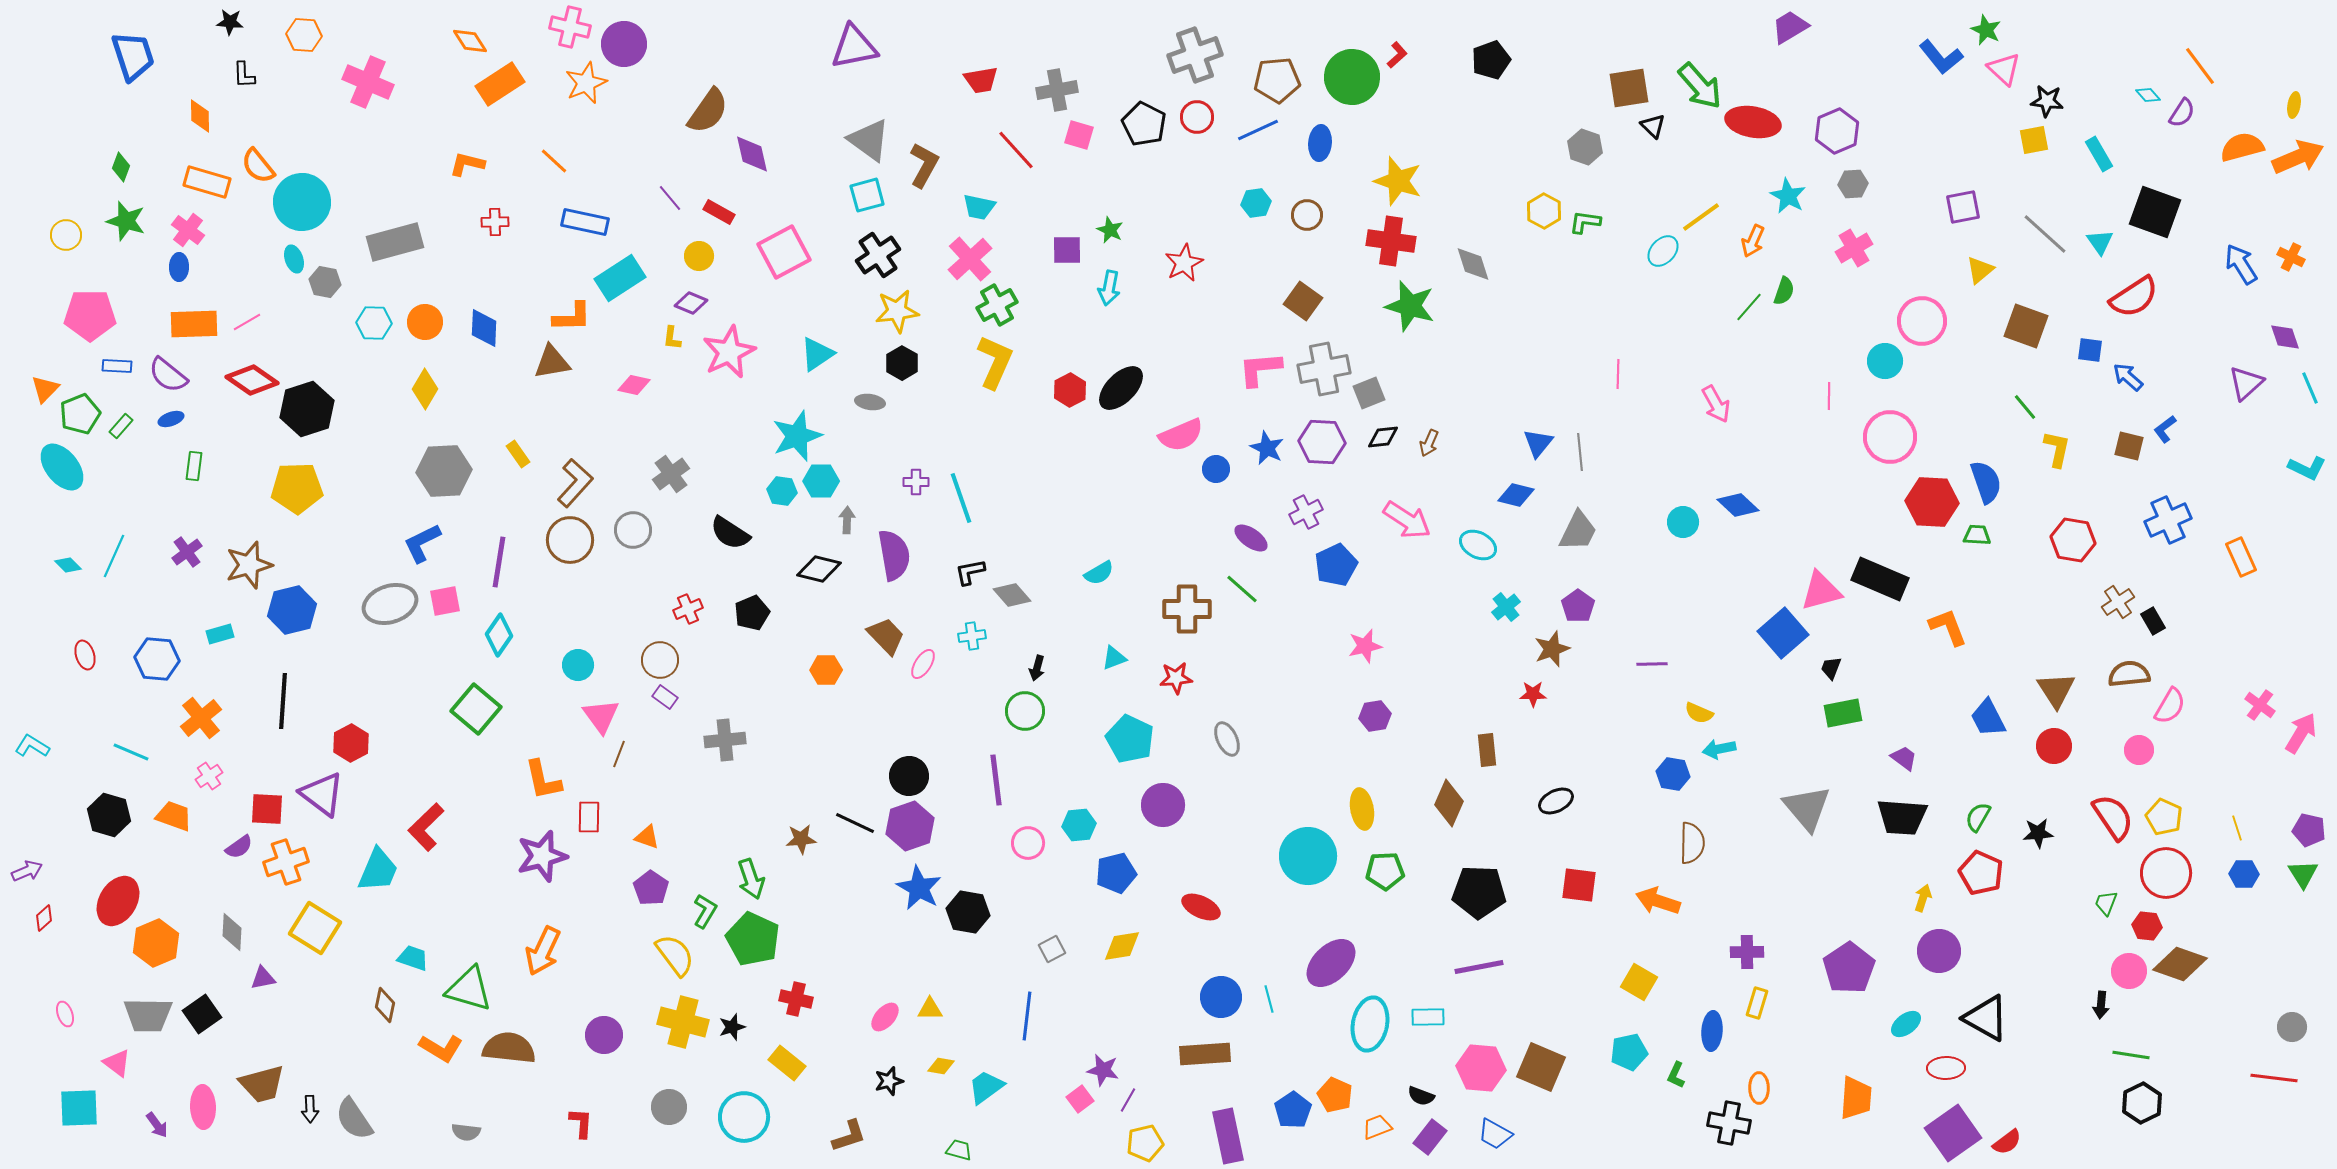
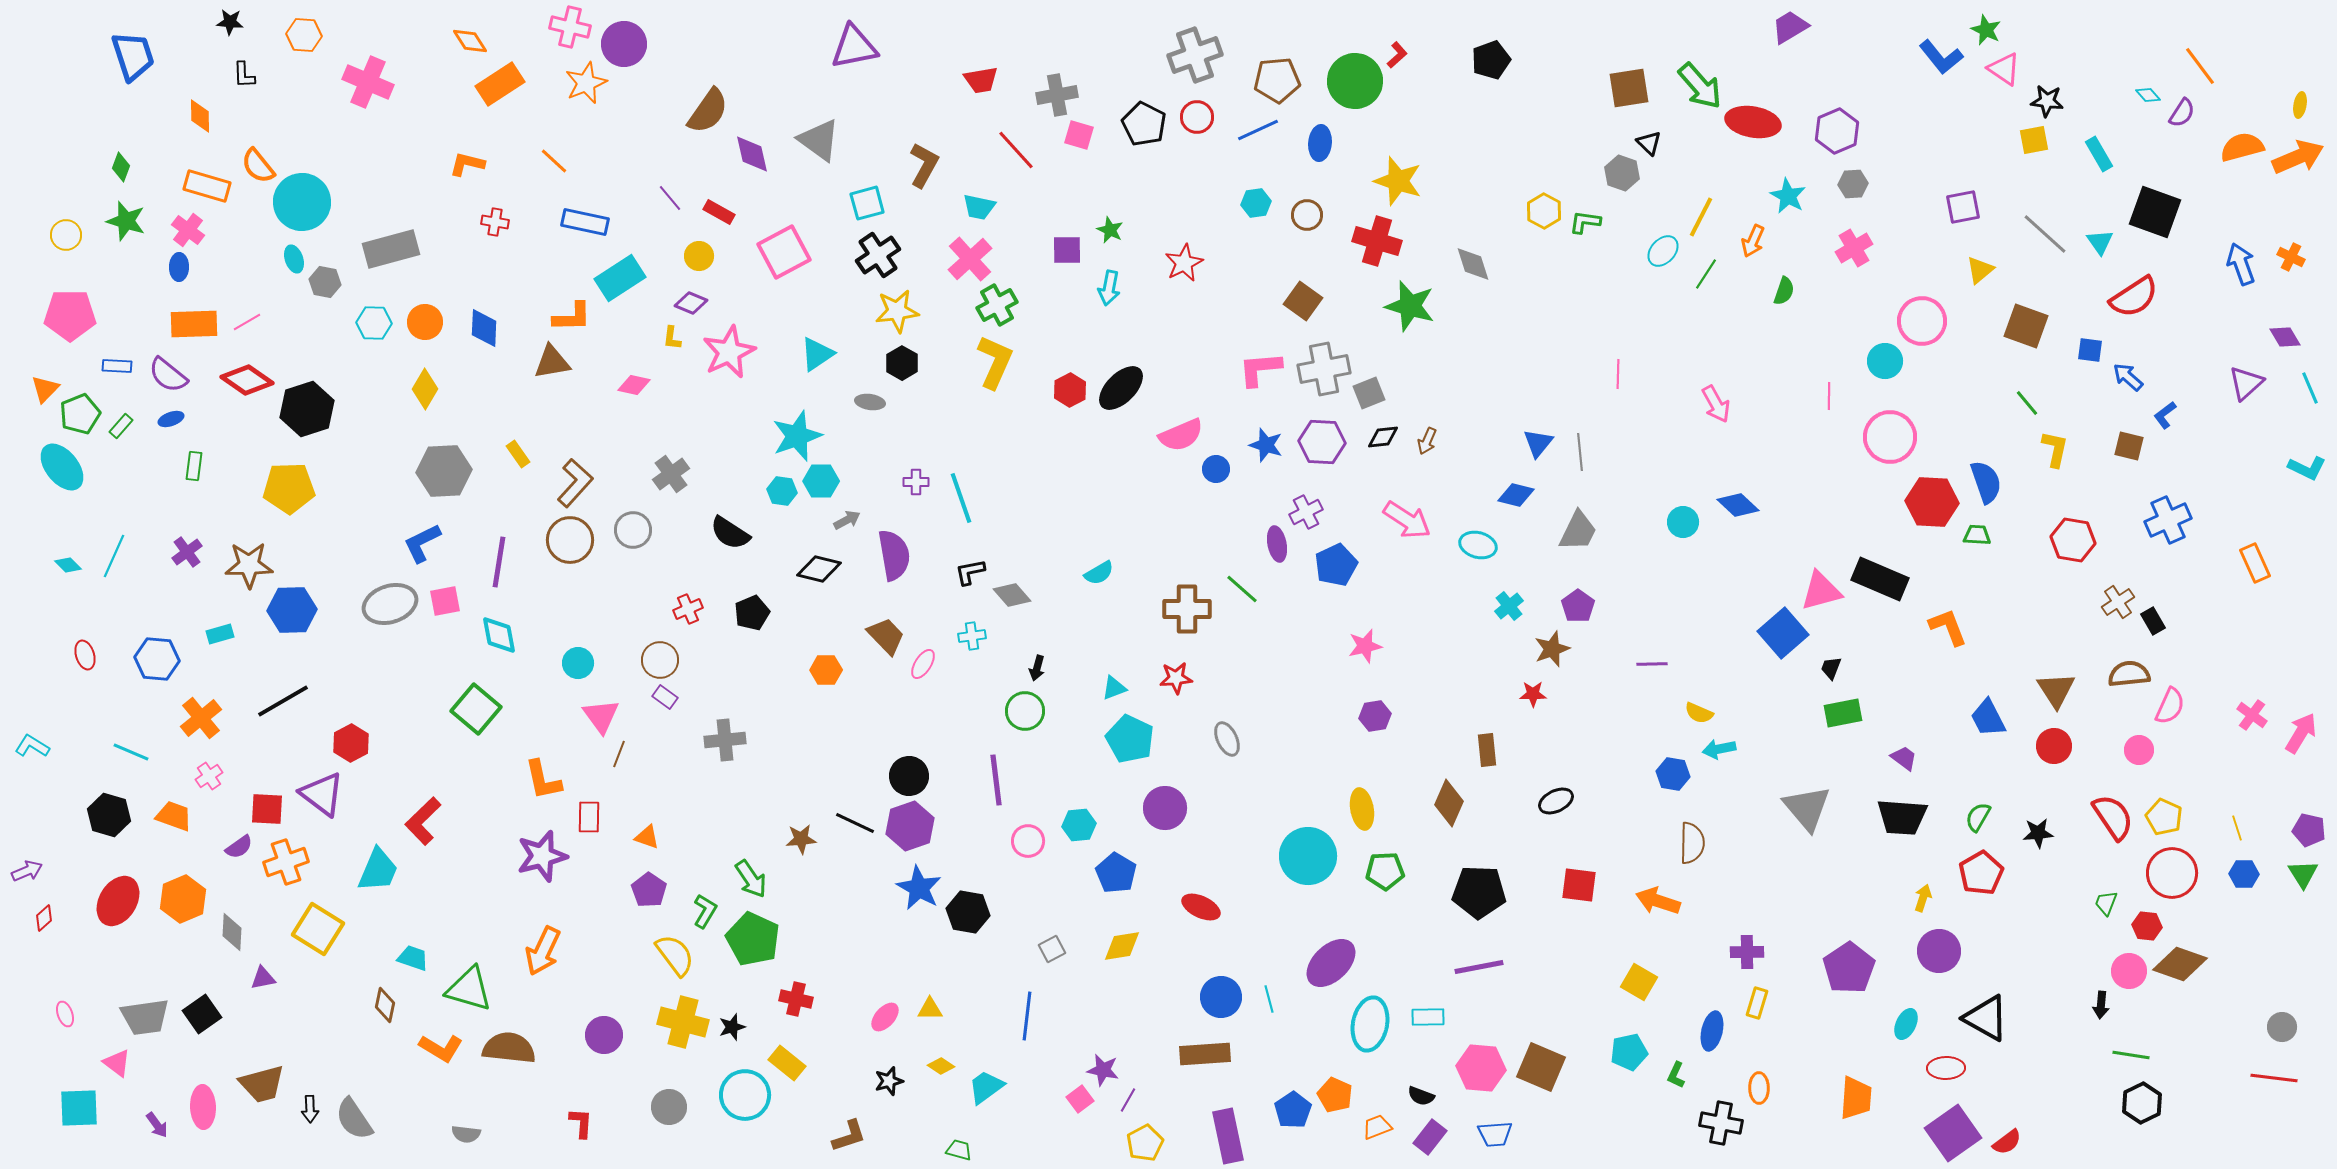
pink triangle at (2004, 69): rotated 9 degrees counterclockwise
green circle at (1352, 77): moved 3 px right, 4 px down
gray cross at (1057, 90): moved 5 px down
yellow ellipse at (2294, 105): moved 6 px right
black triangle at (1653, 126): moved 4 px left, 17 px down
gray triangle at (869, 140): moved 50 px left
gray hexagon at (1585, 147): moved 37 px right, 26 px down
orange rectangle at (207, 182): moved 4 px down
cyan square at (867, 195): moved 8 px down
yellow line at (1701, 217): rotated 27 degrees counterclockwise
red cross at (495, 222): rotated 12 degrees clockwise
red cross at (1391, 241): moved 14 px left; rotated 9 degrees clockwise
gray rectangle at (395, 242): moved 4 px left, 7 px down
blue arrow at (2241, 264): rotated 12 degrees clockwise
green line at (1749, 307): moved 43 px left, 33 px up; rotated 8 degrees counterclockwise
pink pentagon at (90, 315): moved 20 px left
purple diamond at (2285, 337): rotated 12 degrees counterclockwise
red diamond at (252, 380): moved 5 px left
green line at (2025, 407): moved 2 px right, 4 px up
blue L-shape at (2165, 429): moved 14 px up
brown arrow at (1429, 443): moved 2 px left, 2 px up
blue star at (1267, 448): moved 1 px left, 3 px up; rotated 8 degrees counterclockwise
yellow L-shape at (2057, 449): moved 2 px left
yellow pentagon at (297, 488): moved 8 px left
gray arrow at (847, 520): rotated 60 degrees clockwise
purple ellipse at (1251, 538): moved 26 px right, 6 px down; rotated 44 degrees clockwise
cyan ellipse at (1478, 545): rotated 12 degrees counterclockwise
orange rectangle at (2241, 557): moved 14 px right, 6 px down
brown star at (249, 565): rotated 15 degrees clockwise
cyan cross at (1506, 607): moved 3 px right, 1 px up
blue hexagon at (292, 610): rotated 12 degrees clockwise
cyan diamond at (499, 635): rotated 45 degrees counterclockwise
cyan triangle at (1114, 658): moved 30 px down
cyan circle at (578, 665): moved 2 px up
black line at (283, 701): rotated 56 degrees clockwise
pink cross at (2260, 705): moved 8 px left, 10 px down
pink semicircle at (2170, 706): rotated 6 degrees counterclockwise
purple circle at (1163, 805): moved 2 px right, 3 px down
red L-shape at (426, 827): moved 3 px left, 6 px up
pink circle at (1028, 843): moved 2 px up
blue pentagon at (1116, 873): rotated 27 degrees counterclockwise
red pentagon at (1981, 873): rotated 18 degrees clockwise
red circle at (2166, 873): moved 6 px right
green arrow at (751, 879): rotated 15 degrees counterclockwise
purple pentagon at (651, 888): moved 2 px left, 2 px down
yellow square at (315, 928): moved 3 px right, 1 px down
orange hexagon at (156, 943): moved 27 px right, 44 px up
gray trapezoid at (148, 1015): moved 3 px left, 2 px down; rotated 9 degrees counterclockwise
cyan ellipse at (1906, 1024): rotated 28 degrees counterclockwise
gray circle at (2292, 1027): moved 10 px left
blue ellipse at (1712, 1031): rotated 9 degrees clockwise
yellow diamond at (941, 1066): rotated 24 degrees clockwise
cyan circle at (744, 1117): moved 1 px right, 22 px up
black cross at (1729, 1123): moved 8 px left
gray semicircle at (466, 1132): moved 2 px down
blue trapezoid at (1495, 1134): rotated 33 degrees counterclockwise
yellow pentagon at (1145, 1143): rotated 15 degrees counterclockwise
